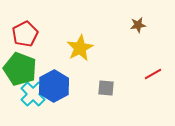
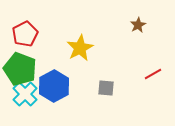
brown star: rotated 21 degrees counterclockwise
cyan cross: moved 8 px left
